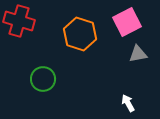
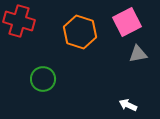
orange hexagon: moved 2 px up
white arrow: moved 2 px down; rotated 36 degrees counterclockwise
